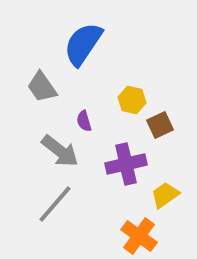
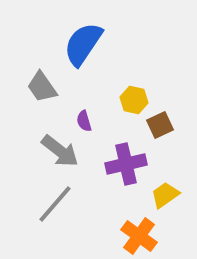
yellow hexagon: moved 2 px right
